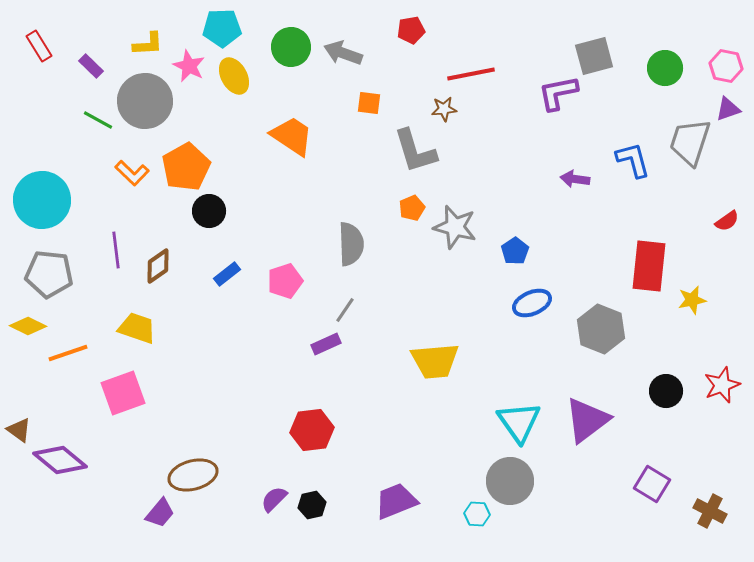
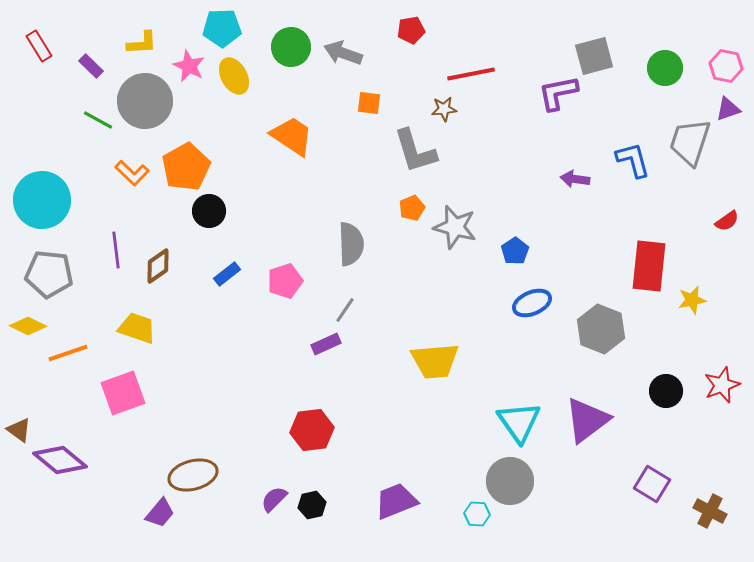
yellow L-shape at (148, 44): moved 6 px left, 1 px up
